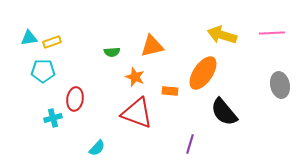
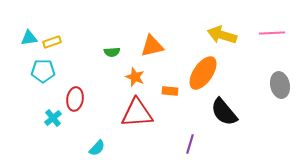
red triangle: rotated 24 degrees counterclockwise
cyan cross: rotated 24 degrees counterclockwise
